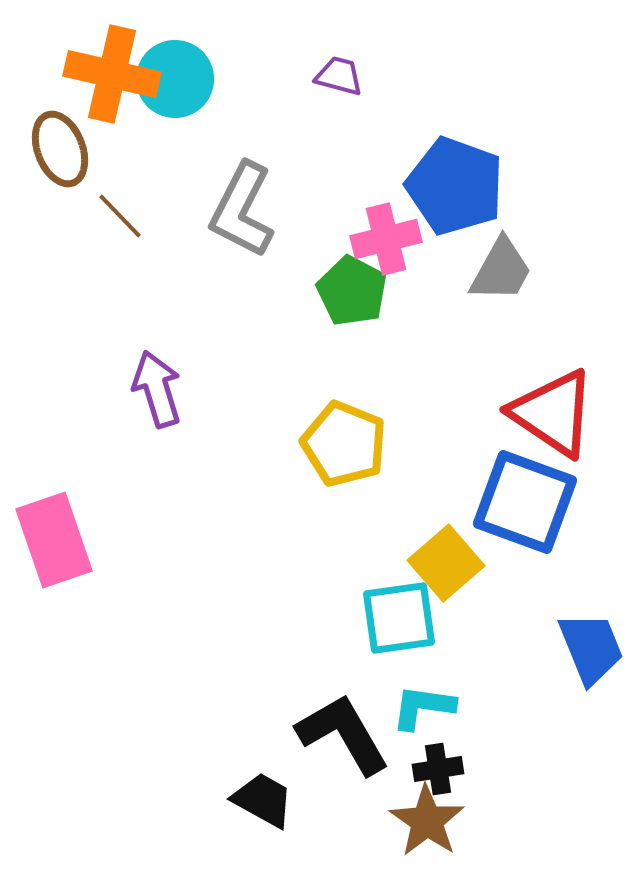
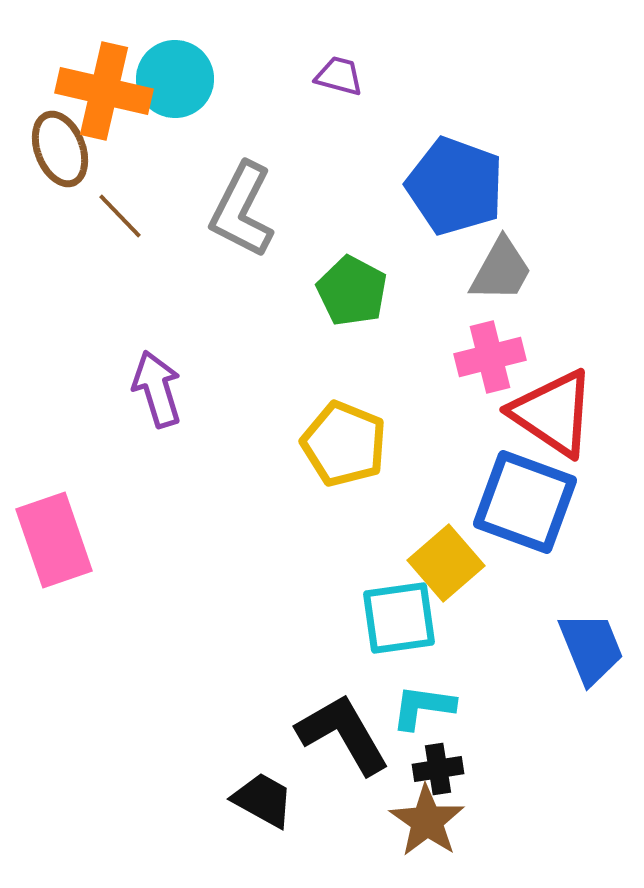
orange cross: moved 8 px left, 17 px down
pink cross: moved 104 px right, 118 px down
